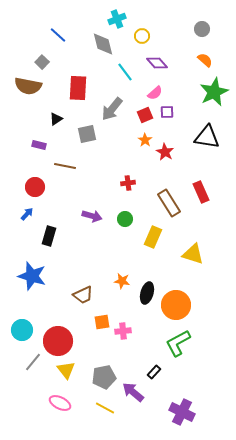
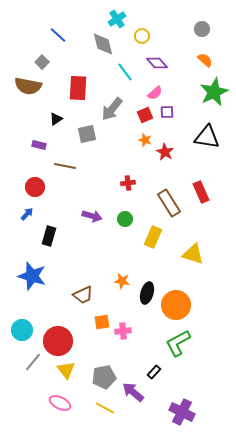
cyan cross at (117, 19): rotated 12 degrees counterclockwise
orange star at (145, 140): rotated 16 degrees counterclockwise
